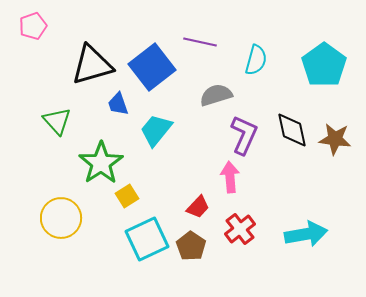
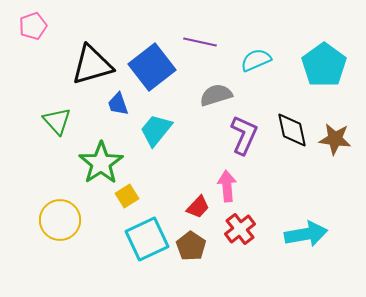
cyan semicircle: rotated 128 degrees counterclockwise
pink arrow: moved 3 px left, 9 px down
yellow circle: moved 1 px left, 2 px down
